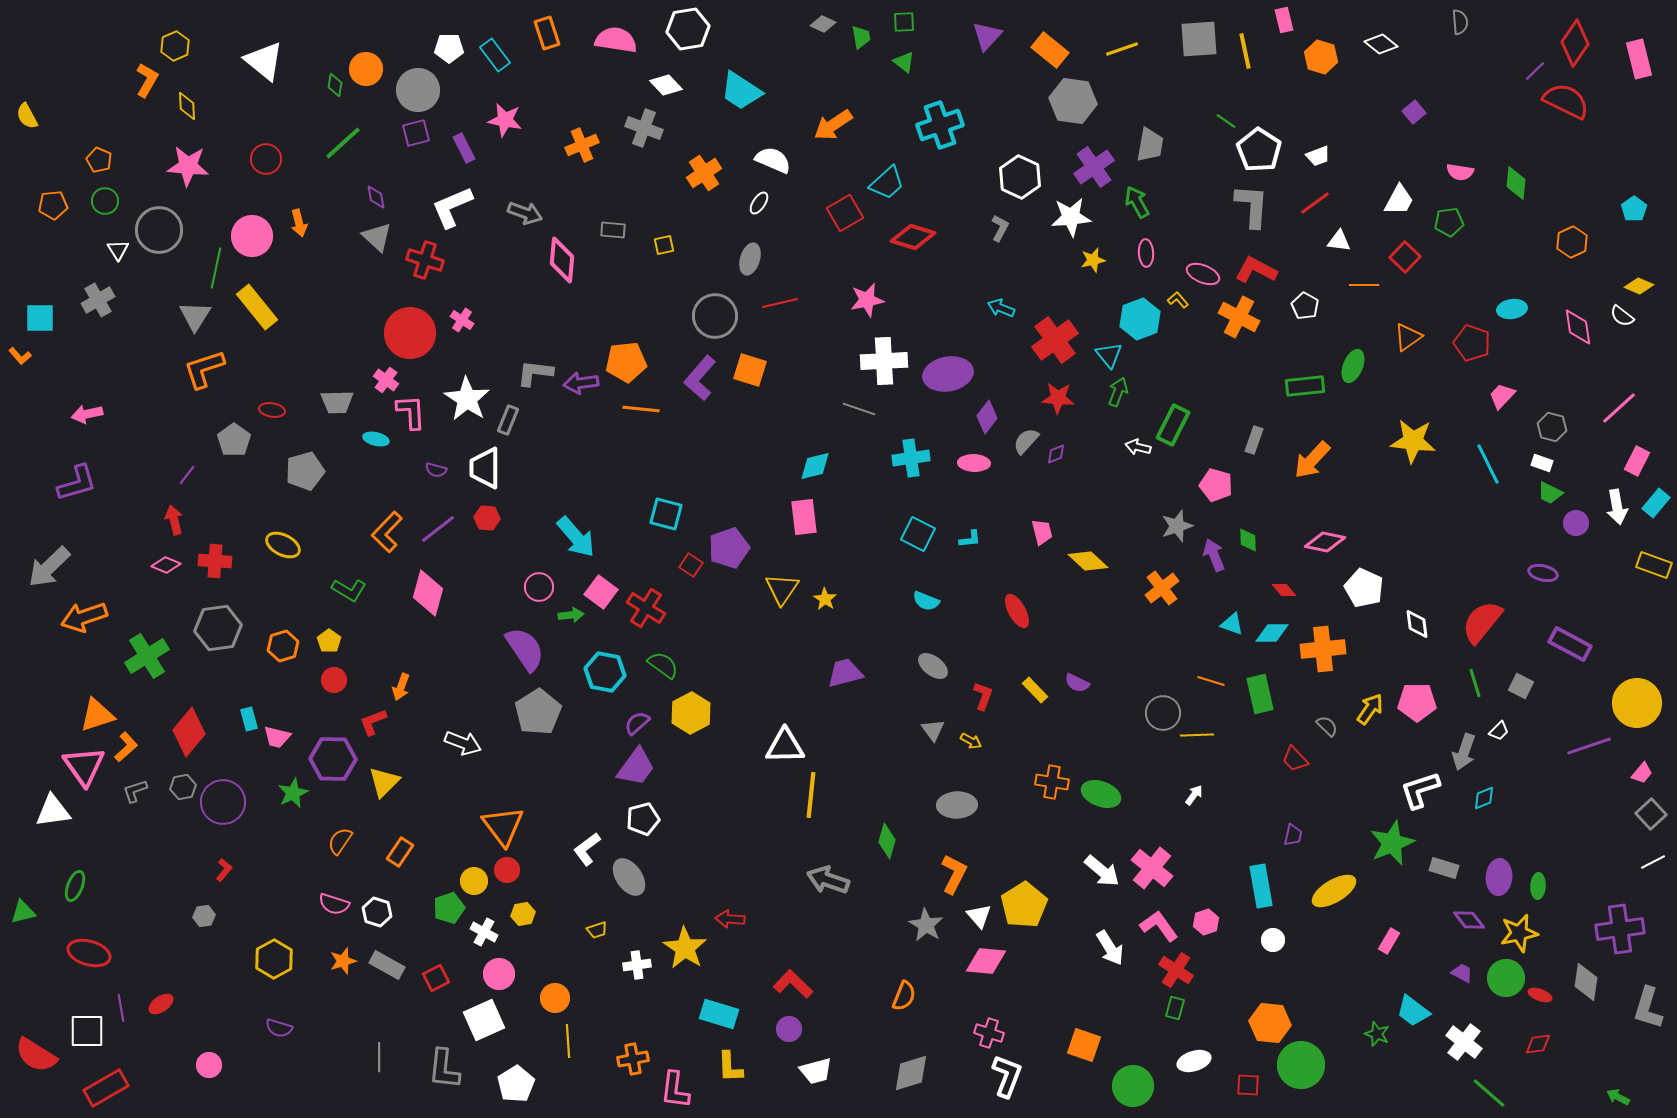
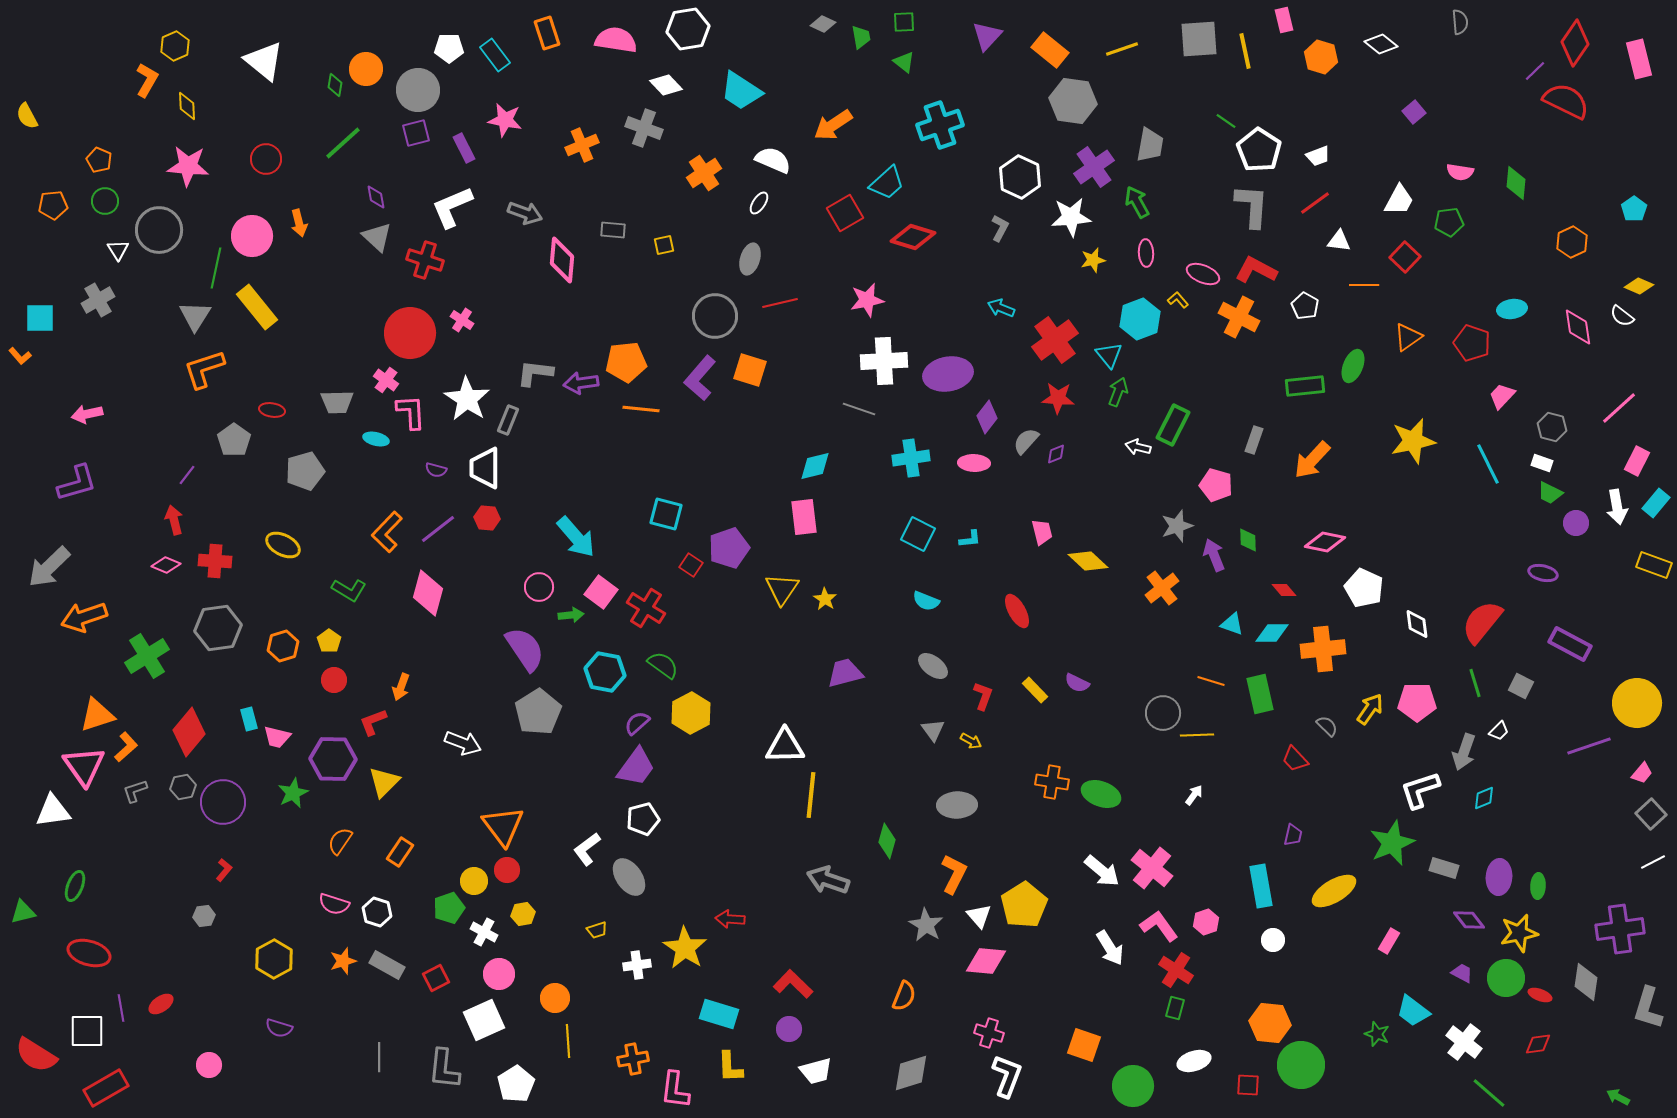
yellow star at (1413, 441): rotated 18 degrees counterclockwise
